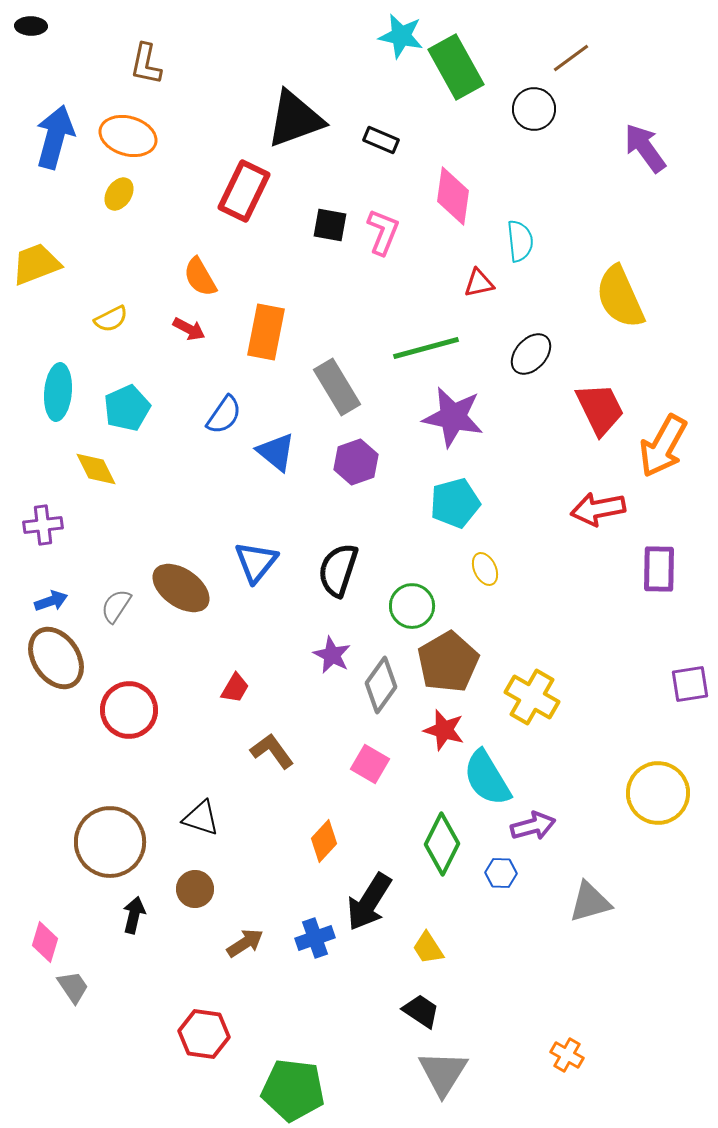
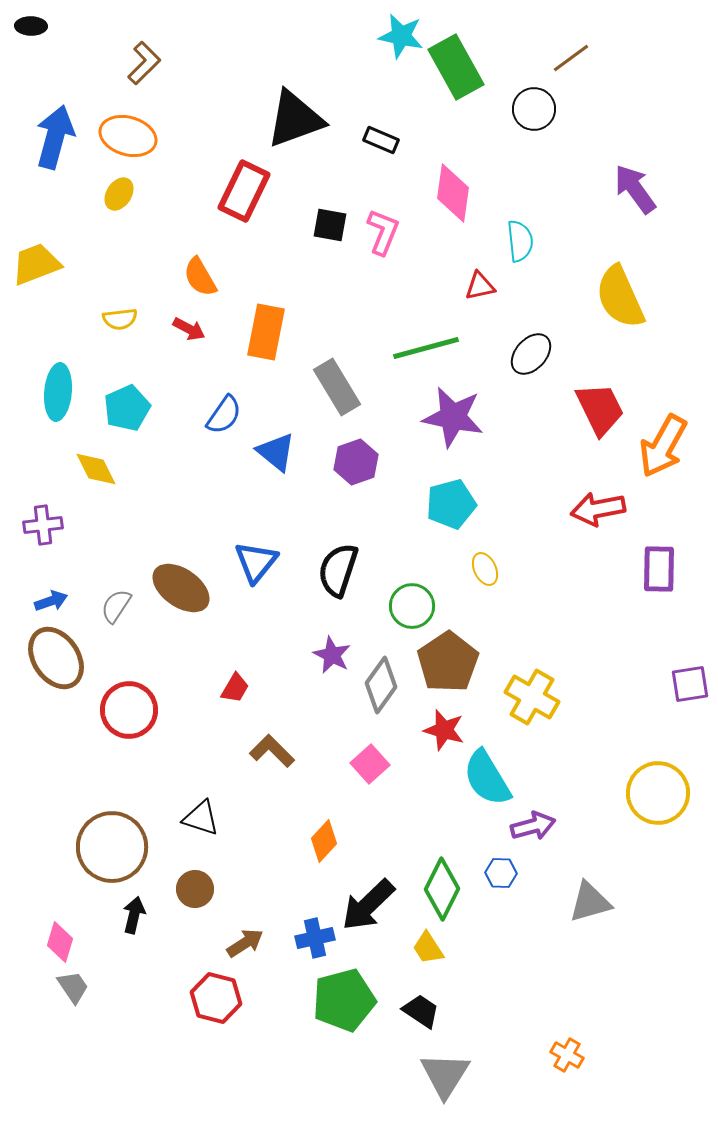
brown L-shape at (146, 64): moved 2 px left, 1 px up; rotated 147 degrees counterclockwise
purple arrow at (645, 148): moved 10 px left, 41 px down
pink diamond at (453, 196): moved 3 px up
red triangle at (479, 283): moved 1 px right, 3 px down
yellow semicircle at (111, 319): moved 9 px right; rotated 20 degrees clockwise
cyan pentagon at (455, 503): moved 4 px left, 1 px down
brown pentagon at (448, 662): rotated 4 degrees counterclockwise
brown L-shape at (272, 751): rotated 9 degrees counterclockwise
pink square at (370, 764): rotated 18 degrees clockwise
brown circle at (110, 842): moved 2 px right, 5 px down
green diamond at (442, 844): moved 45 px down
black arrow at (369, 902): moved 1 px left, 3 px down; rotated 14 degrees clockwise
blue cross at (315, 938): rotated 6 degrees clockwise
pink diamond at (45, 942): moved 15 px right
red hexagon at (204, 1034): moved 12 px right, 36 px up; rotated 6 degrees clockwise
gray triangle at (443, 1073): moved 2 px right, 2 px down
green pentagon at (293, 1090): moved 51 px right, 90 px up; rotated 22 degrees counterclockwise
